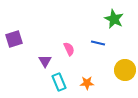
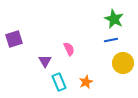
blue line: moved 13 px right, 3 px up; rotated 24 degrees counterclockwise
yellow circle: moved 2 px left, 7 px up
orange star: moved 1 px left, 1 px up; rotated 24 degrees counterclockwise
